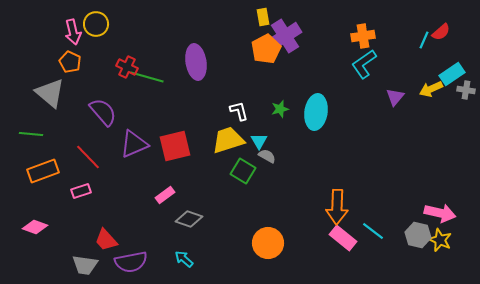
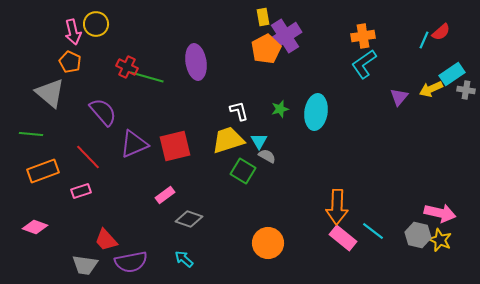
purple triangle at (395, 97): moved 4 px right
